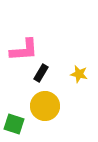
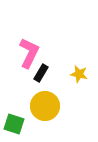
pink L-shape: moved 5 px right, 3 px down; rotated 60 degrees counterclockwise
